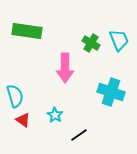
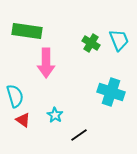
pink arrow: moved 19 px left, 5 px up
